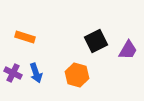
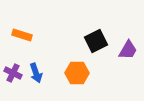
orange rectangle: moved 3 px left, 2 px up
orange hexagon: moved 2 px up; rotated 15 degrees counterclockwise
